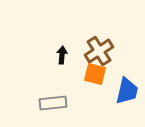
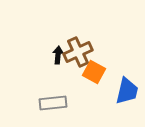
brown cross: moved 21 px left, 1 px down; rotated 8 degrees clockwise
black arrow: moved 4 px left
orange square: moved 1 px left, 2 px up; rotated 15 degrees clockwise
